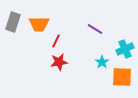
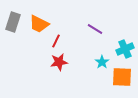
orange trapezoid: rotated 25 degrees clockwise
